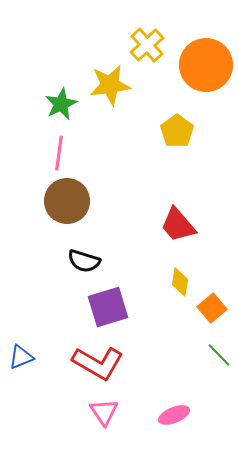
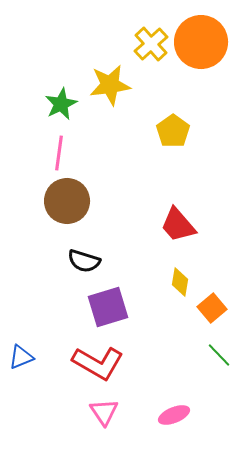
yellow cross: moved 4 px right, 1 px up
orange circle: moved 5 px left, 23 px up
yellow pentagon: moved 4 px left
